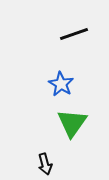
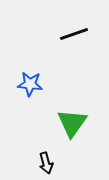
blue star: moved 31 px left; rotated 25 degrees counterclockwise
black arrow: moved 1 px right, 1 px up
